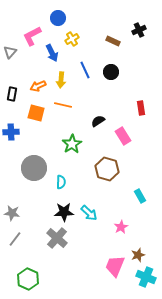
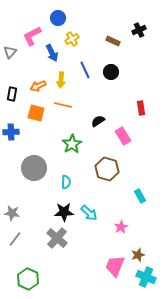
cyan semicircle: moved 5 px right
